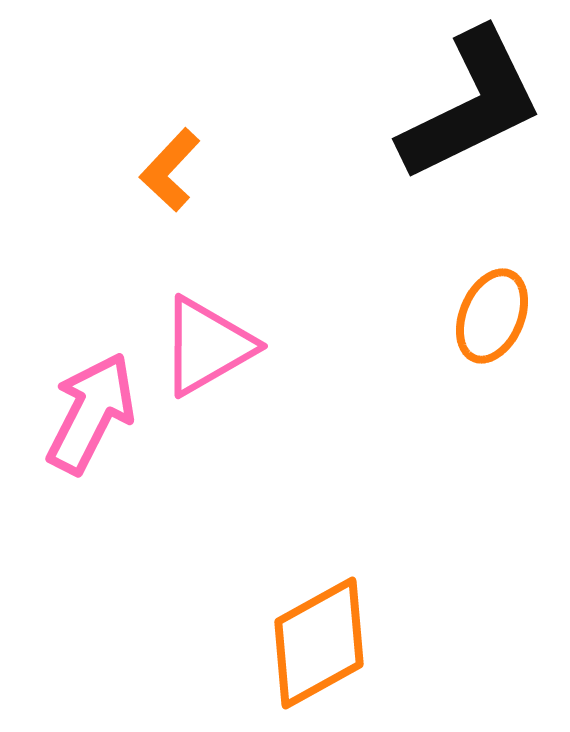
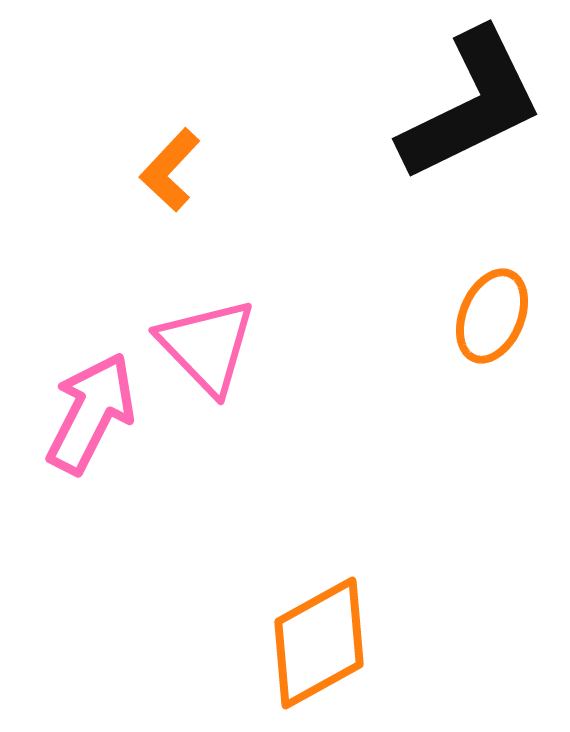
pink triangle: rotated 44 degrees counterclockwise
